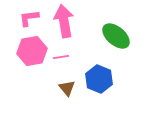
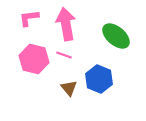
pink arrow: moved 2 px right, 3 px down
pink hexagon: moved 2 px right, 8 px down; rotated 24 degrees clockwise
pink line: moved 3 px right, 2 px up; rotated 28 degrees clockwise
brown triangle: moved 2 px right
